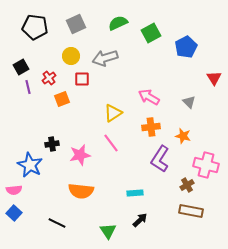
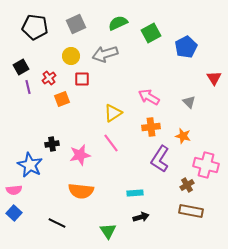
gray arrow: moved 4 px up
black arrow: moved 1 px right, 3 px up; rotated 28 degrees clockwise
